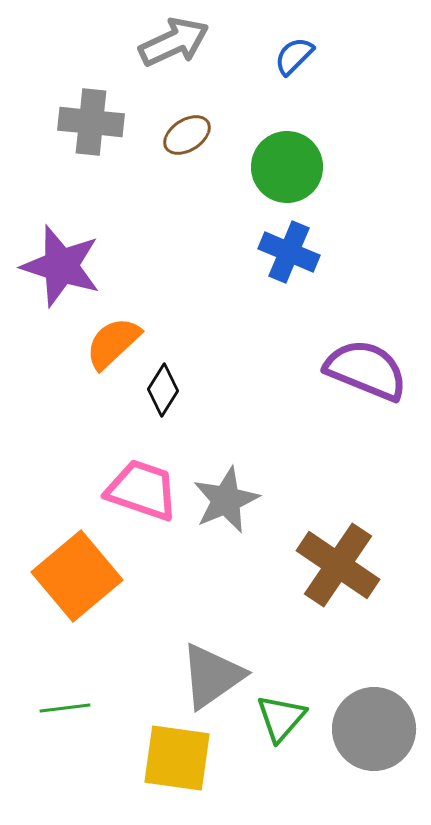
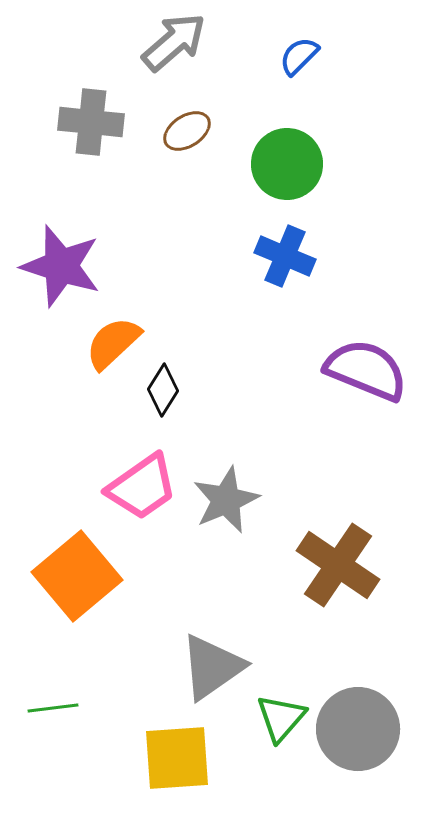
gray arrow: rotated 16 degrees counterclockwise
blue semicircle: moved 5 px right
brown ellipse: moved 4 px up
green circle: moved 3 px up
blue cross: moved 4 px left, 4 px down
pink trapezoid: moved 3 px up; rotated 126 degrees clockwise
gray triangle: moved 9 px up
green line: moved 12 px left
gray circle: moved 16 px left
yellow square: rotated 12 degrees counterclockwise
